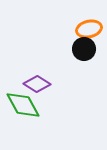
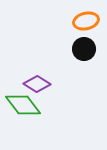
orange ellipse: moved 3 px left, 8 px up
green diamond: rotated 9 degrees counterclockwise
